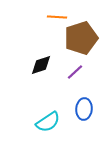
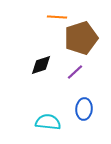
cyan semicircle: rotated 140 degrees counterclockwise
